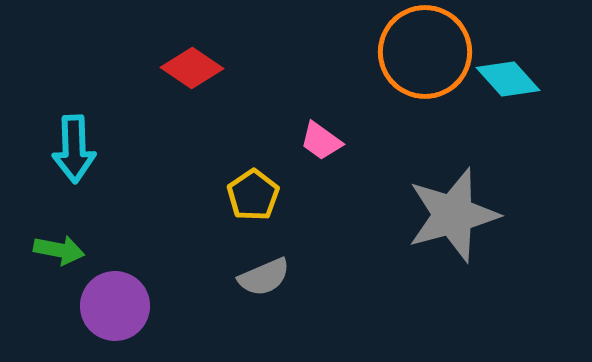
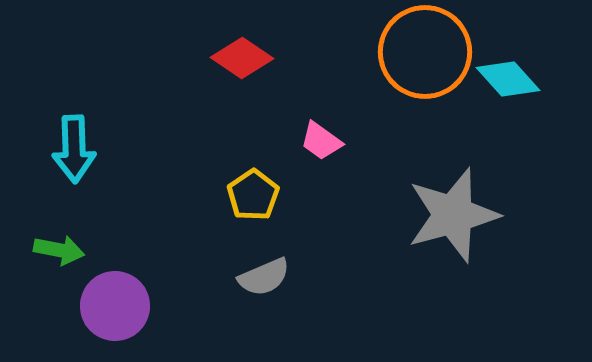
red diamond: moved 50 px right, 10 px up
